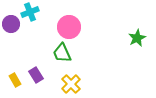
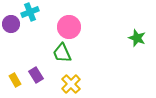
green star: rotated 24 degrees counterclockwise
